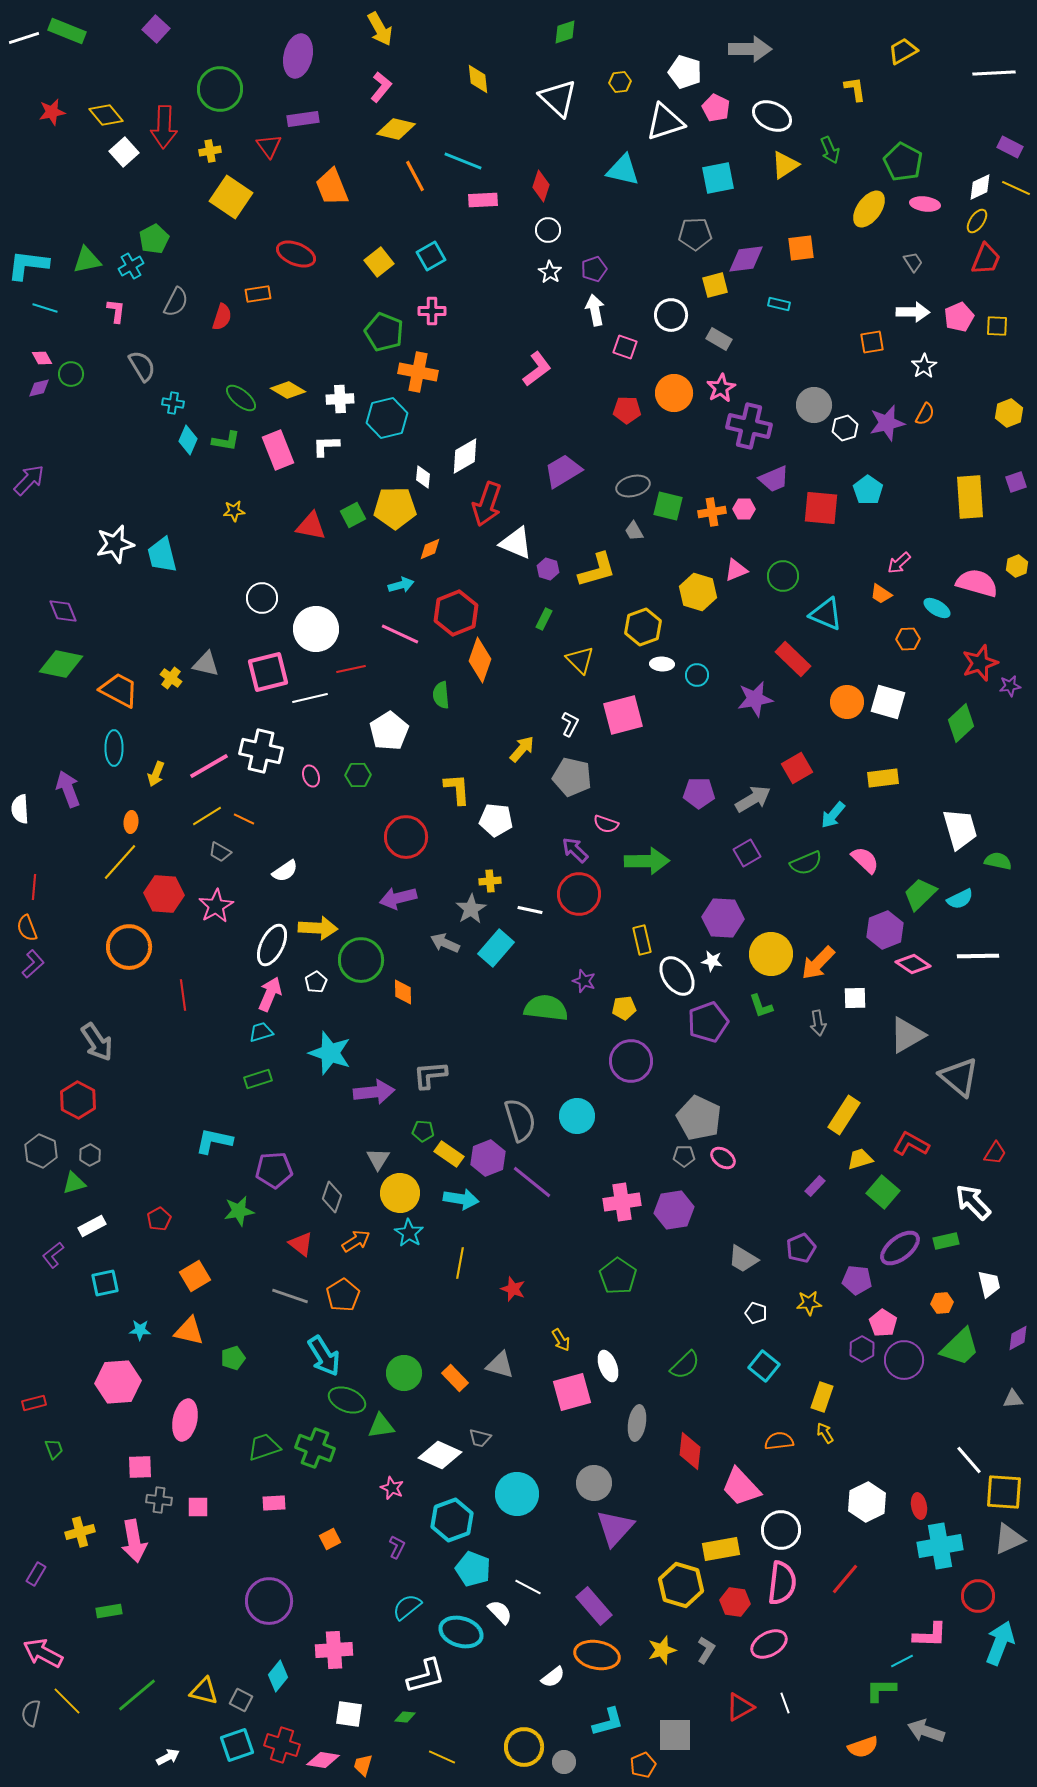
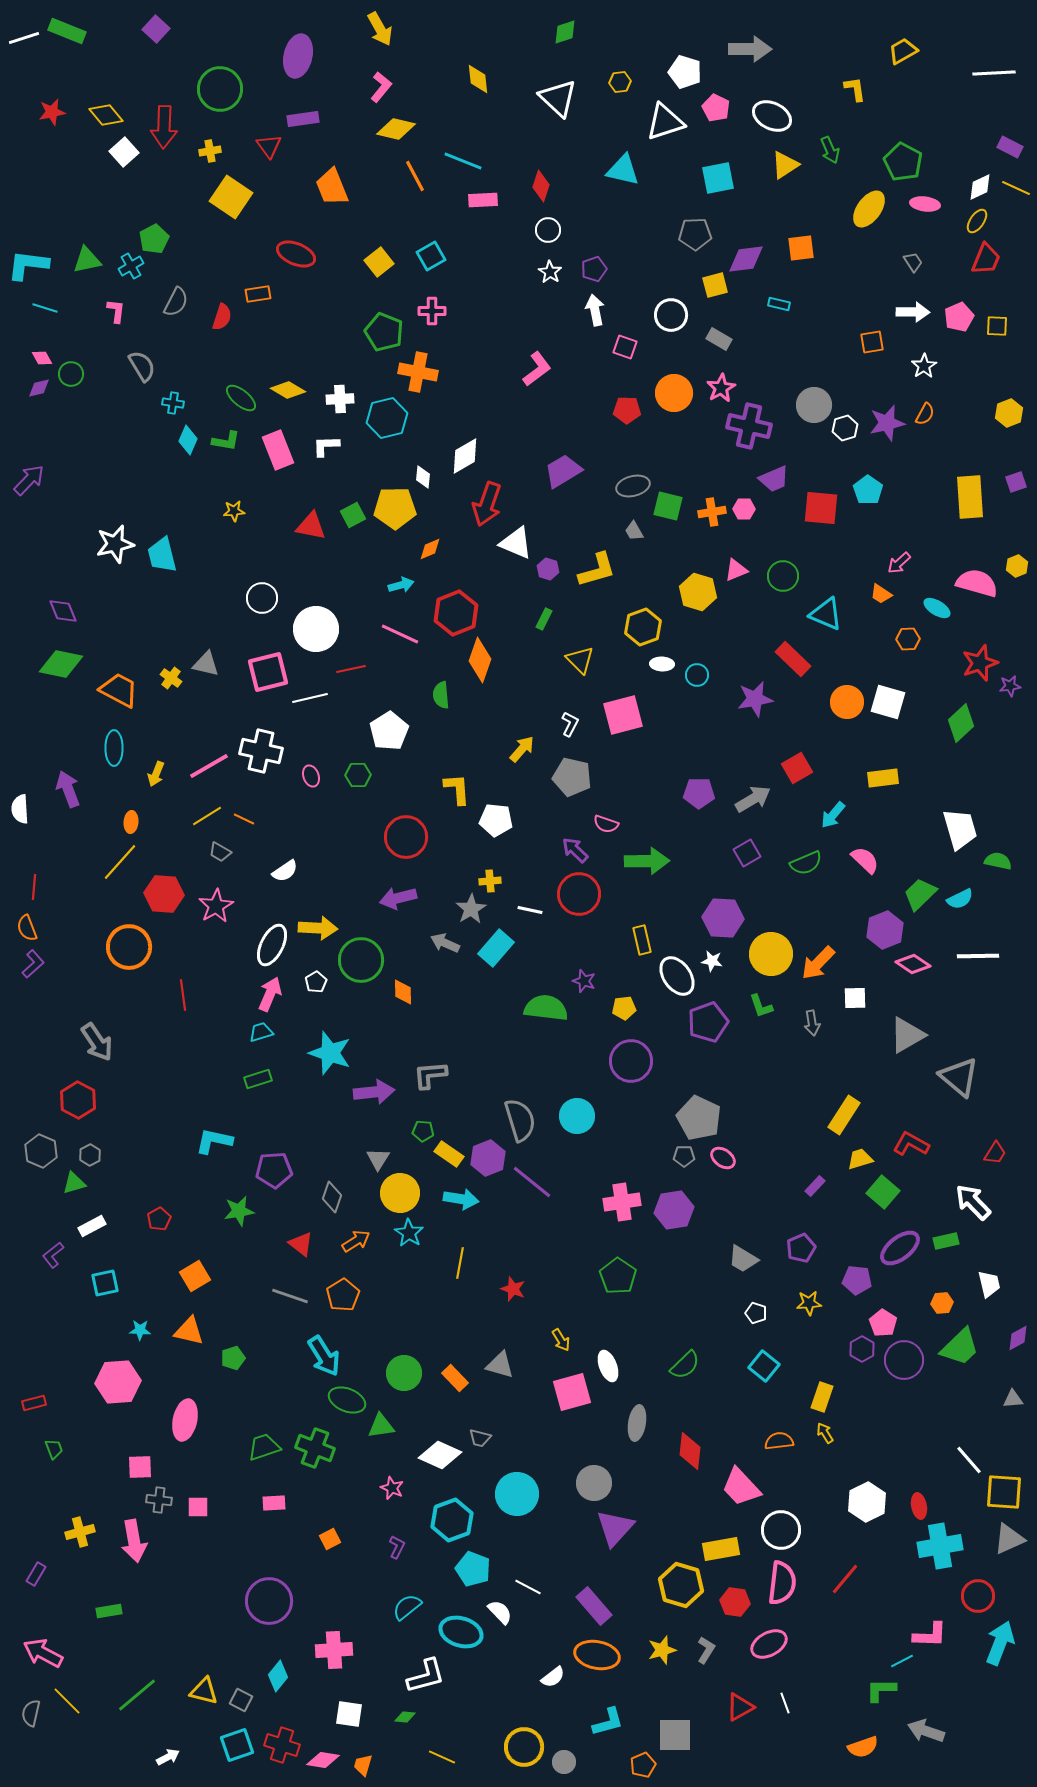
gray arrow at (818, 1023): moved 6 px left
